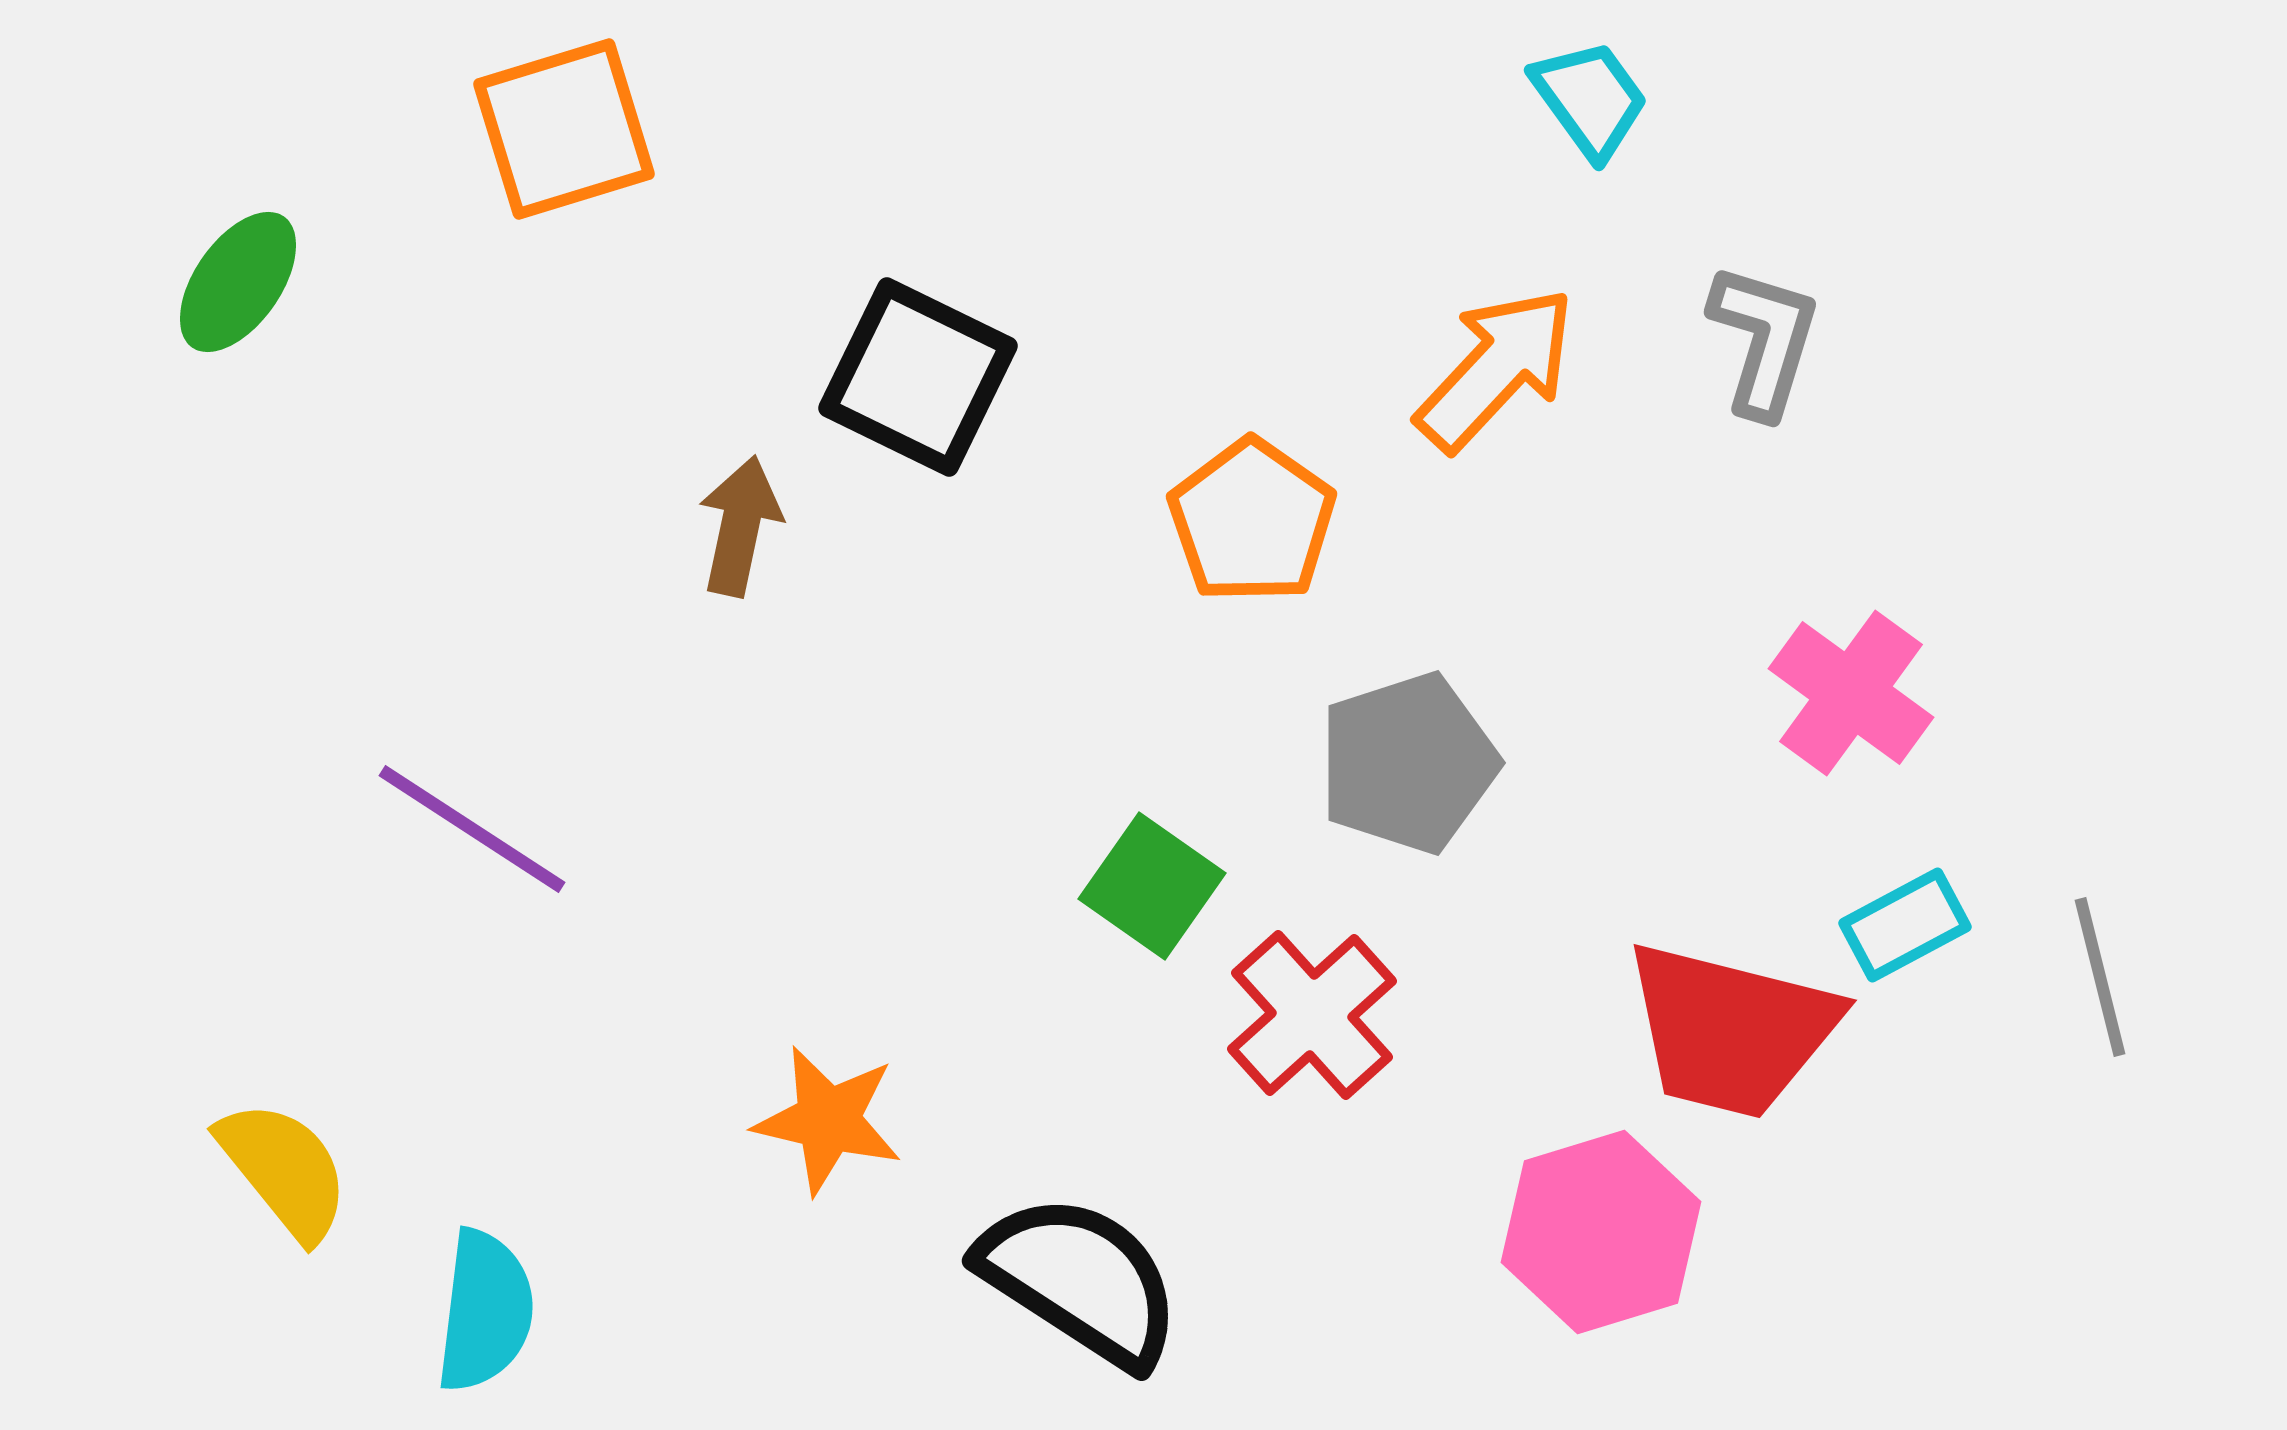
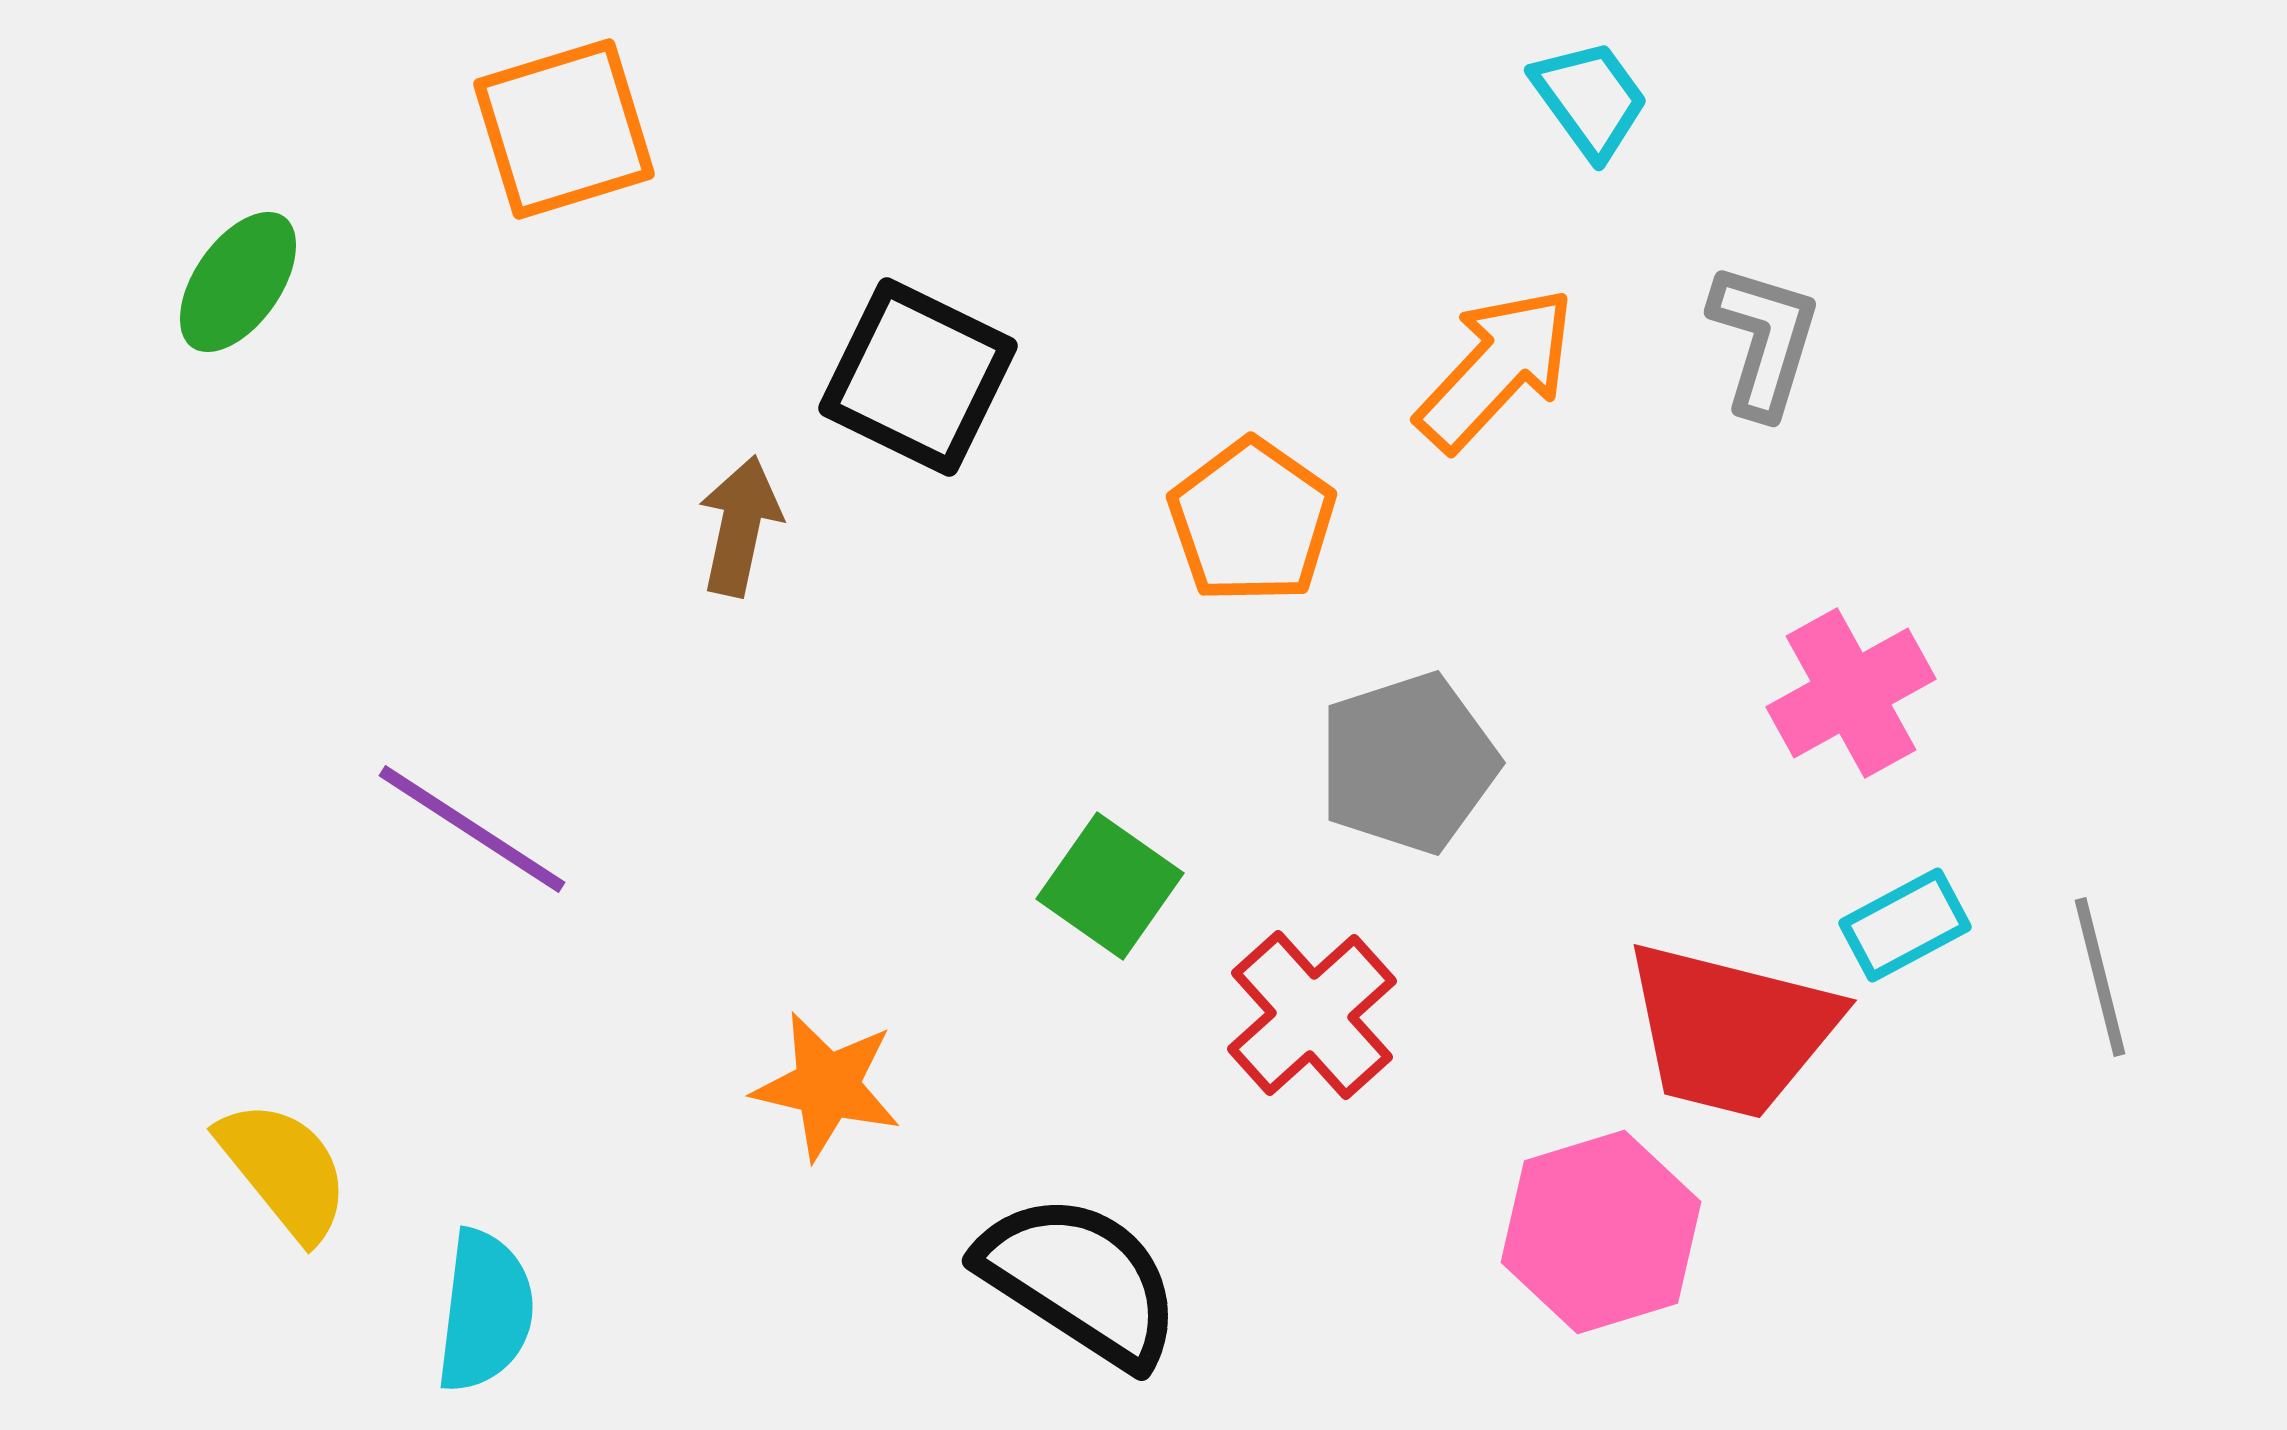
pink cross: rotated 25 degrees clockwise
green square: moved 42 px left
orange star: moved 1 px left, 34 px up
